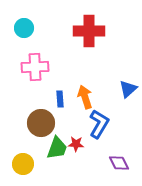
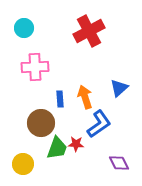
red cross: rotated 28 degrees counterclockwise
blue triangle: moved 9 px left, 1 px up
blue L-shape: rotated 24 degrees clockwise
